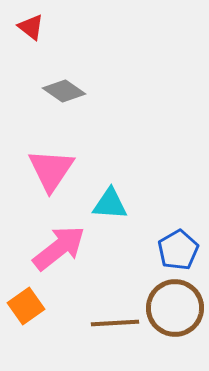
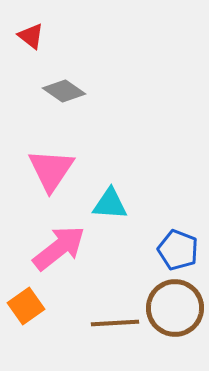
red triangle: moved 9 px down
blue pentagon: rotated 21 degrees counterclockwise
